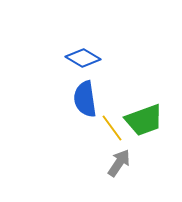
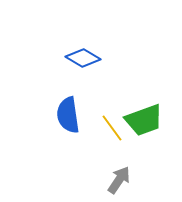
blue semicircle: moved 17 px left, 16 px down
gray arrow: moved 17 px down
